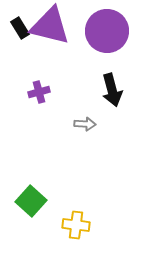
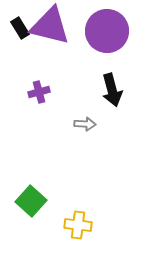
yellow cross: moved 2 px right
